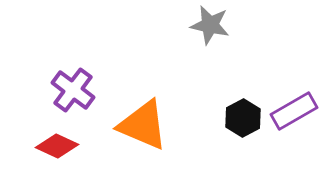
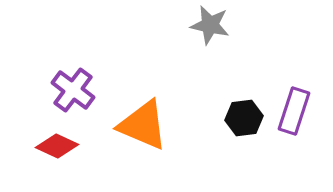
purple rectangle: rotated 42 degrees counterclockwise
black hexagon: moved 1 px right; rotated 21 degrees clockwise
